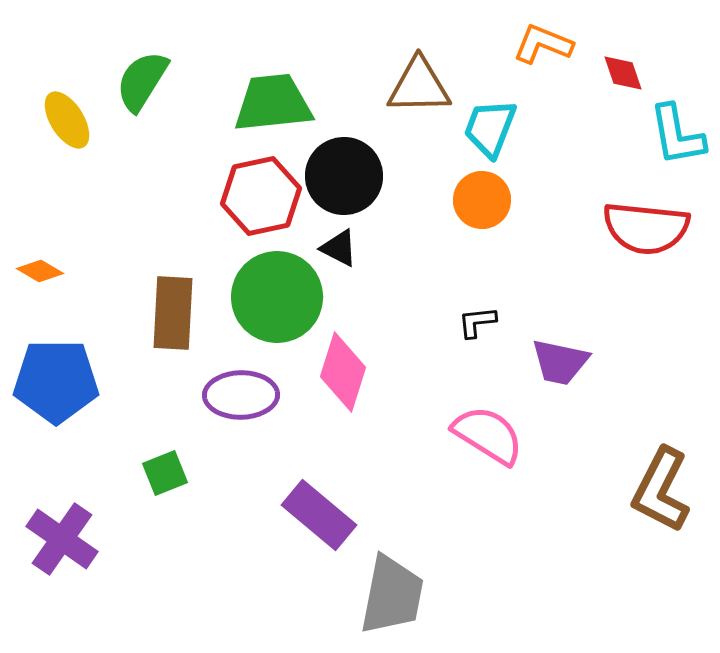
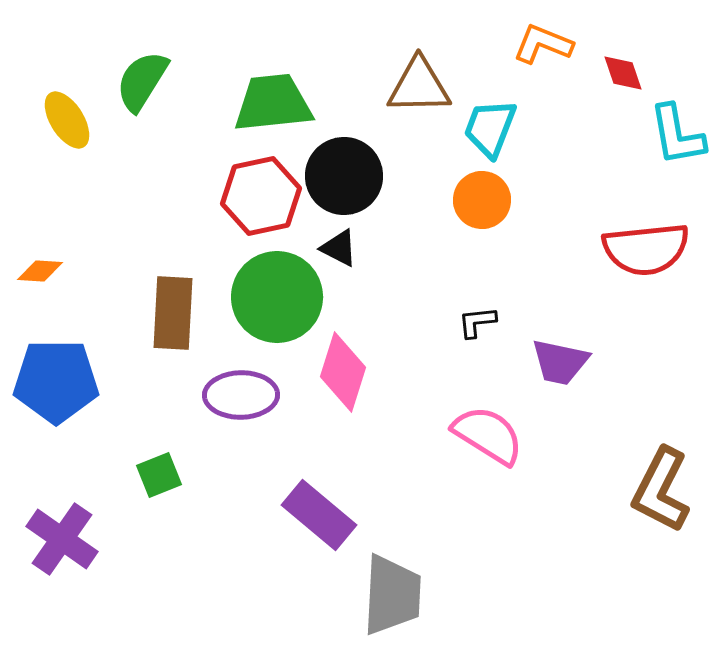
red semicircle: moved 21 px down; rotated 12 degrees counterclockwise
orange diamond: rotated 27 degrees counterclockwise
green square: moved 6 px left, 2 px down
gray trapezoid: rotated 8 degrees counterclockwise
